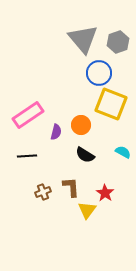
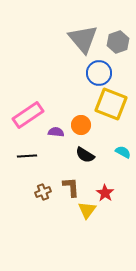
purple semicircle: rotated 98 degrees counterclockwise
